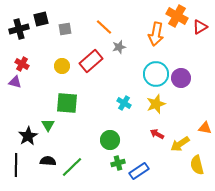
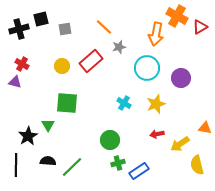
cyan circle: moved 9 px left, 6 px up
red arrow: rotated 40 degrees counterclockwise
